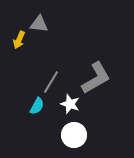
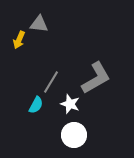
cyan semicircle: moved 1 px left, 1 px up
